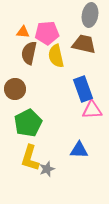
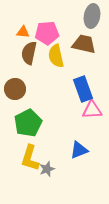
gray ellipse: moved 2 px right, 1 px down
blue triangle: rotated 24 degrees counterclockwise
